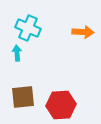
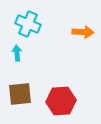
cyan cross: moved 4 px up
brown square: moved 3 px left, 3 px up
red hexagon: moved 4 px up
